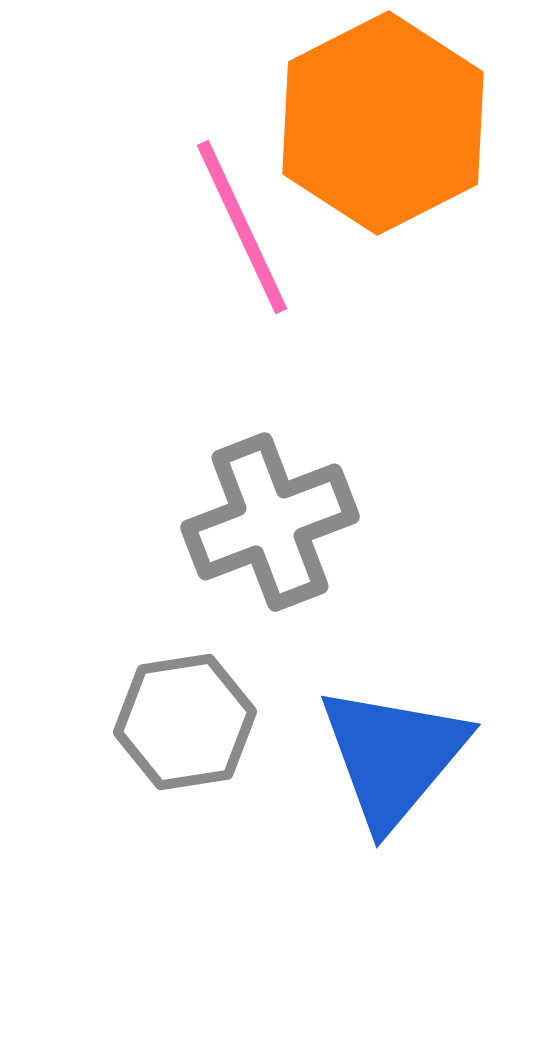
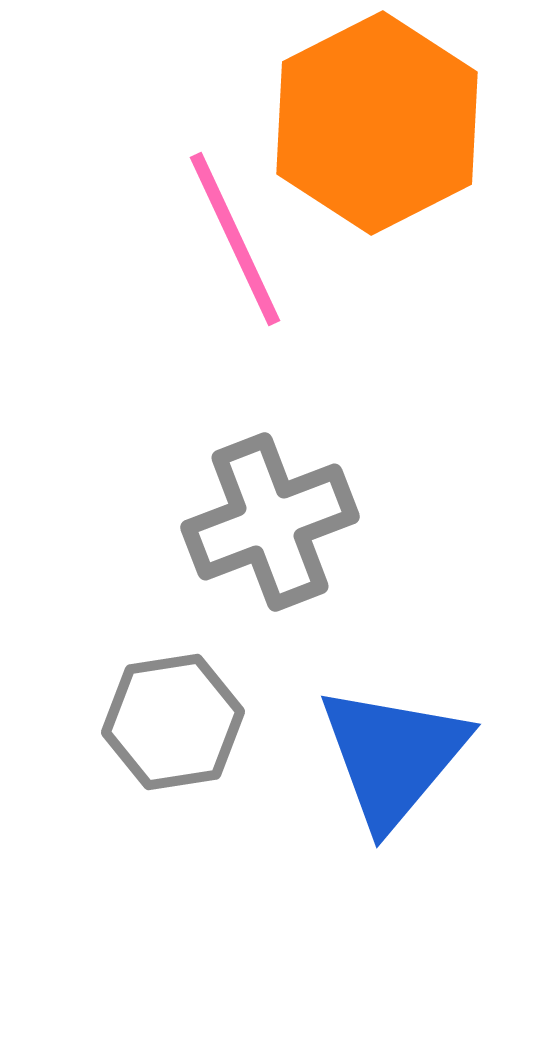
orange hexagon: moved 6 px left
pink line: moved 7 px left, 12 px down
gray hexagon: moved 12 px left
